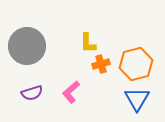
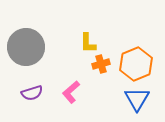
gray circle: moved 1 px left, 1 px down
orange hexagon: rotated 8 degrees counterclockwise
